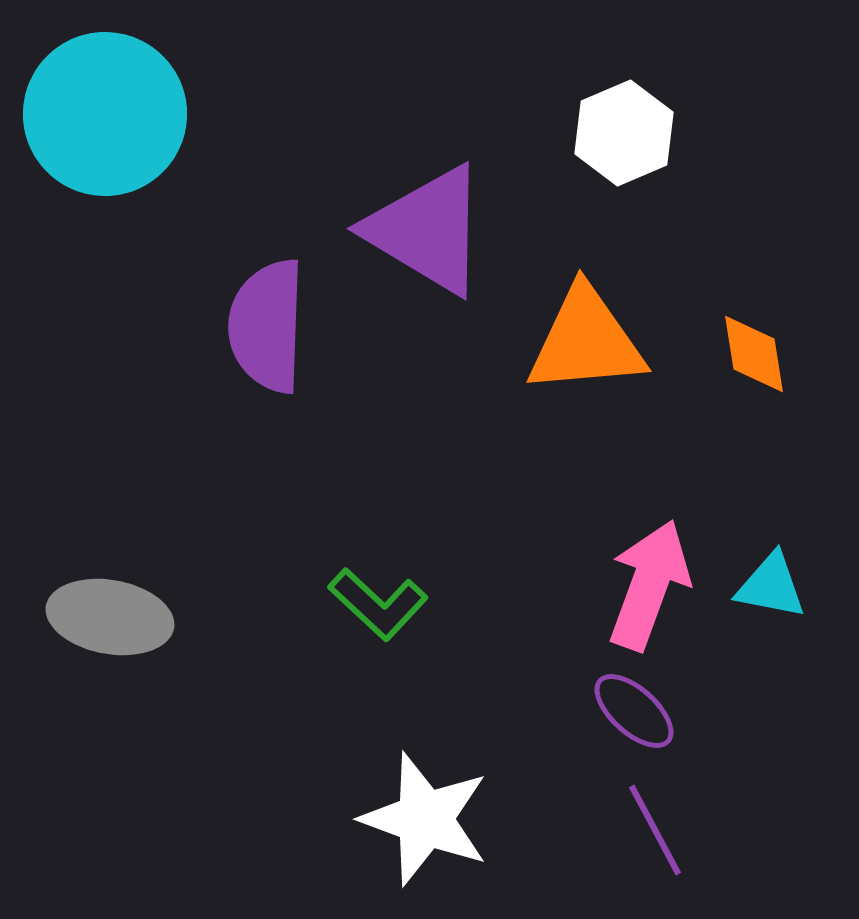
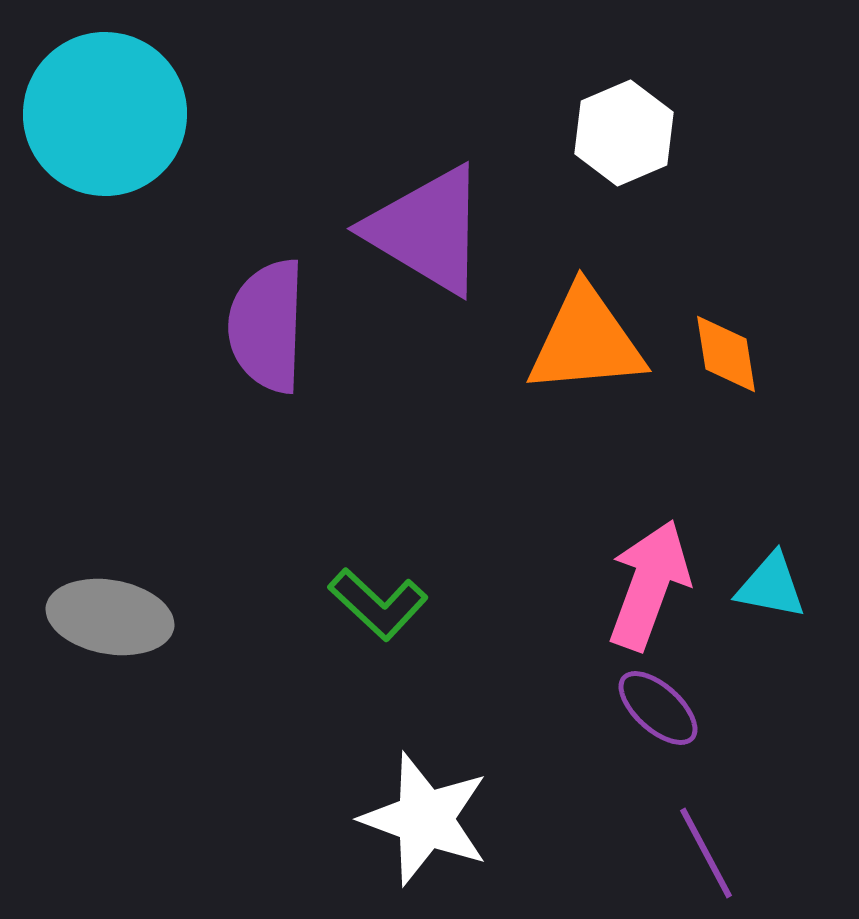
orange diamond: moved 28 px left
purple ellipse: moved 24 px right, 3 px up
purple line: moved 51 px right, 23 px down
